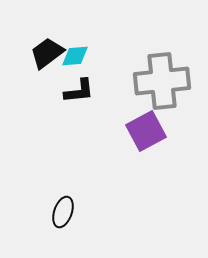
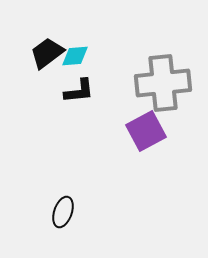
gray cross: moved 1 px right, 2 px down
